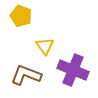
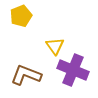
yellow pentagon: rotated 30 degrees clockwise
yellow triangle: moved 10 px right
